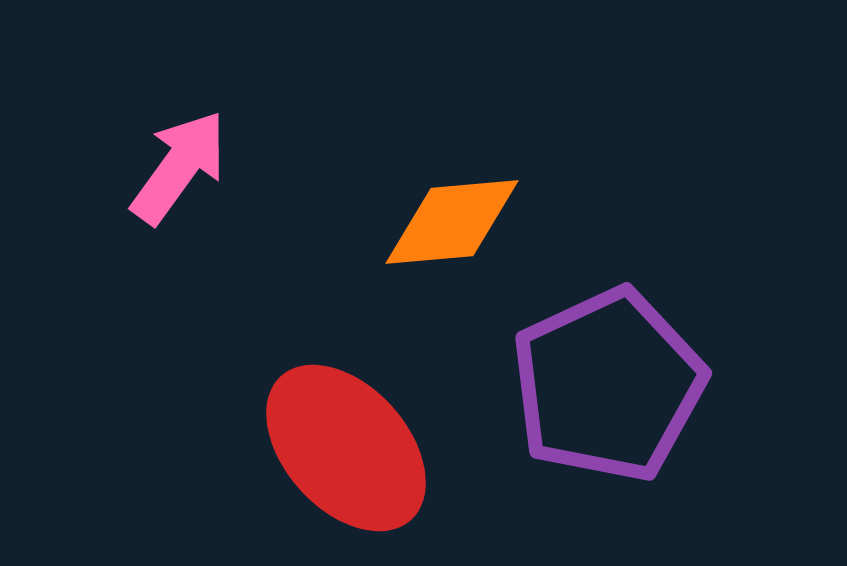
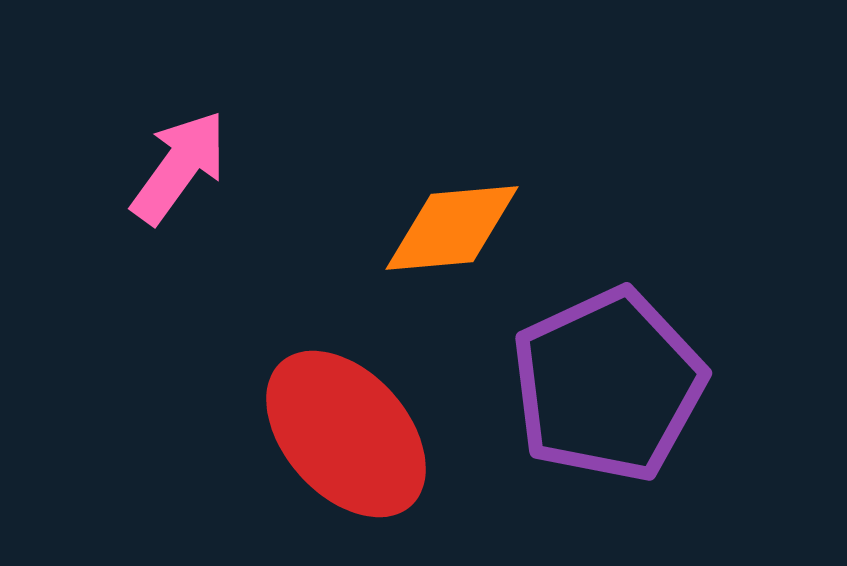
orange diamond: moved 6 px down
red ellipse: moved 14 px up
